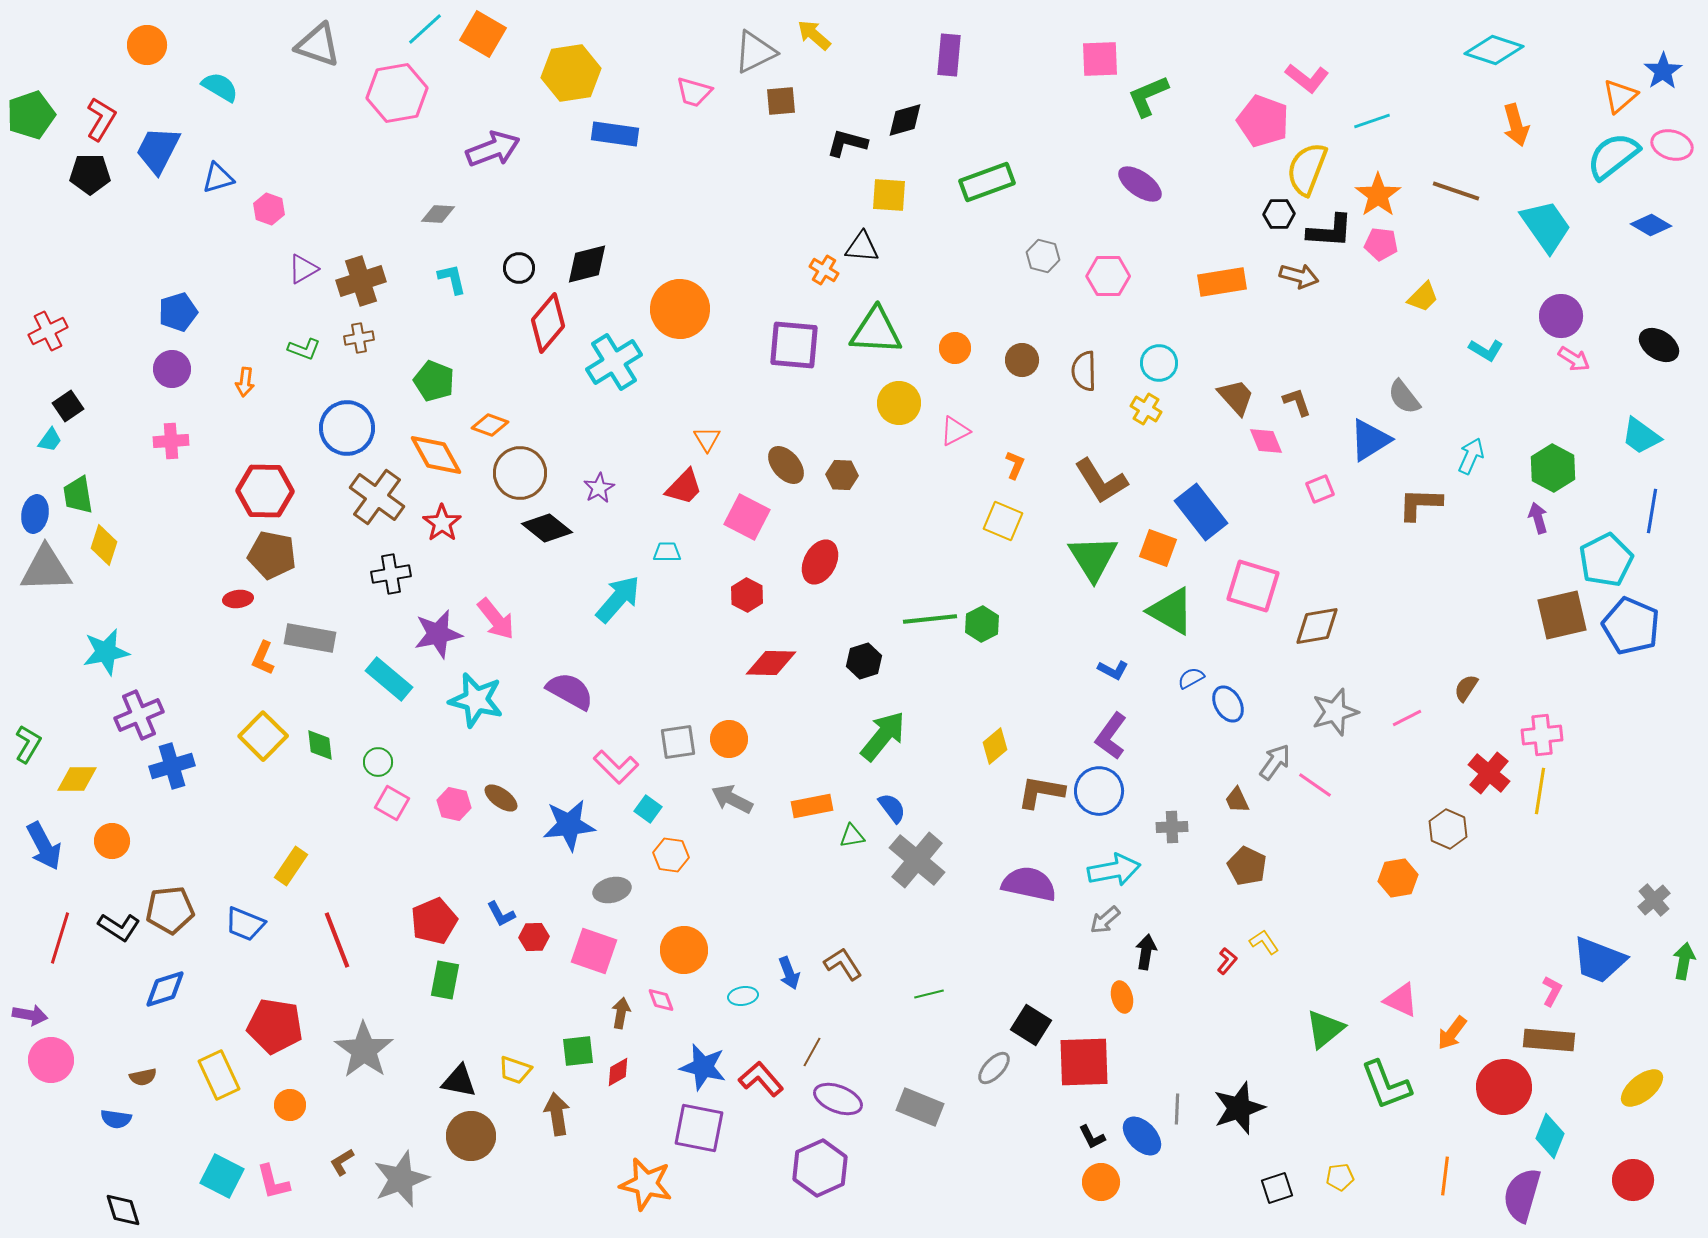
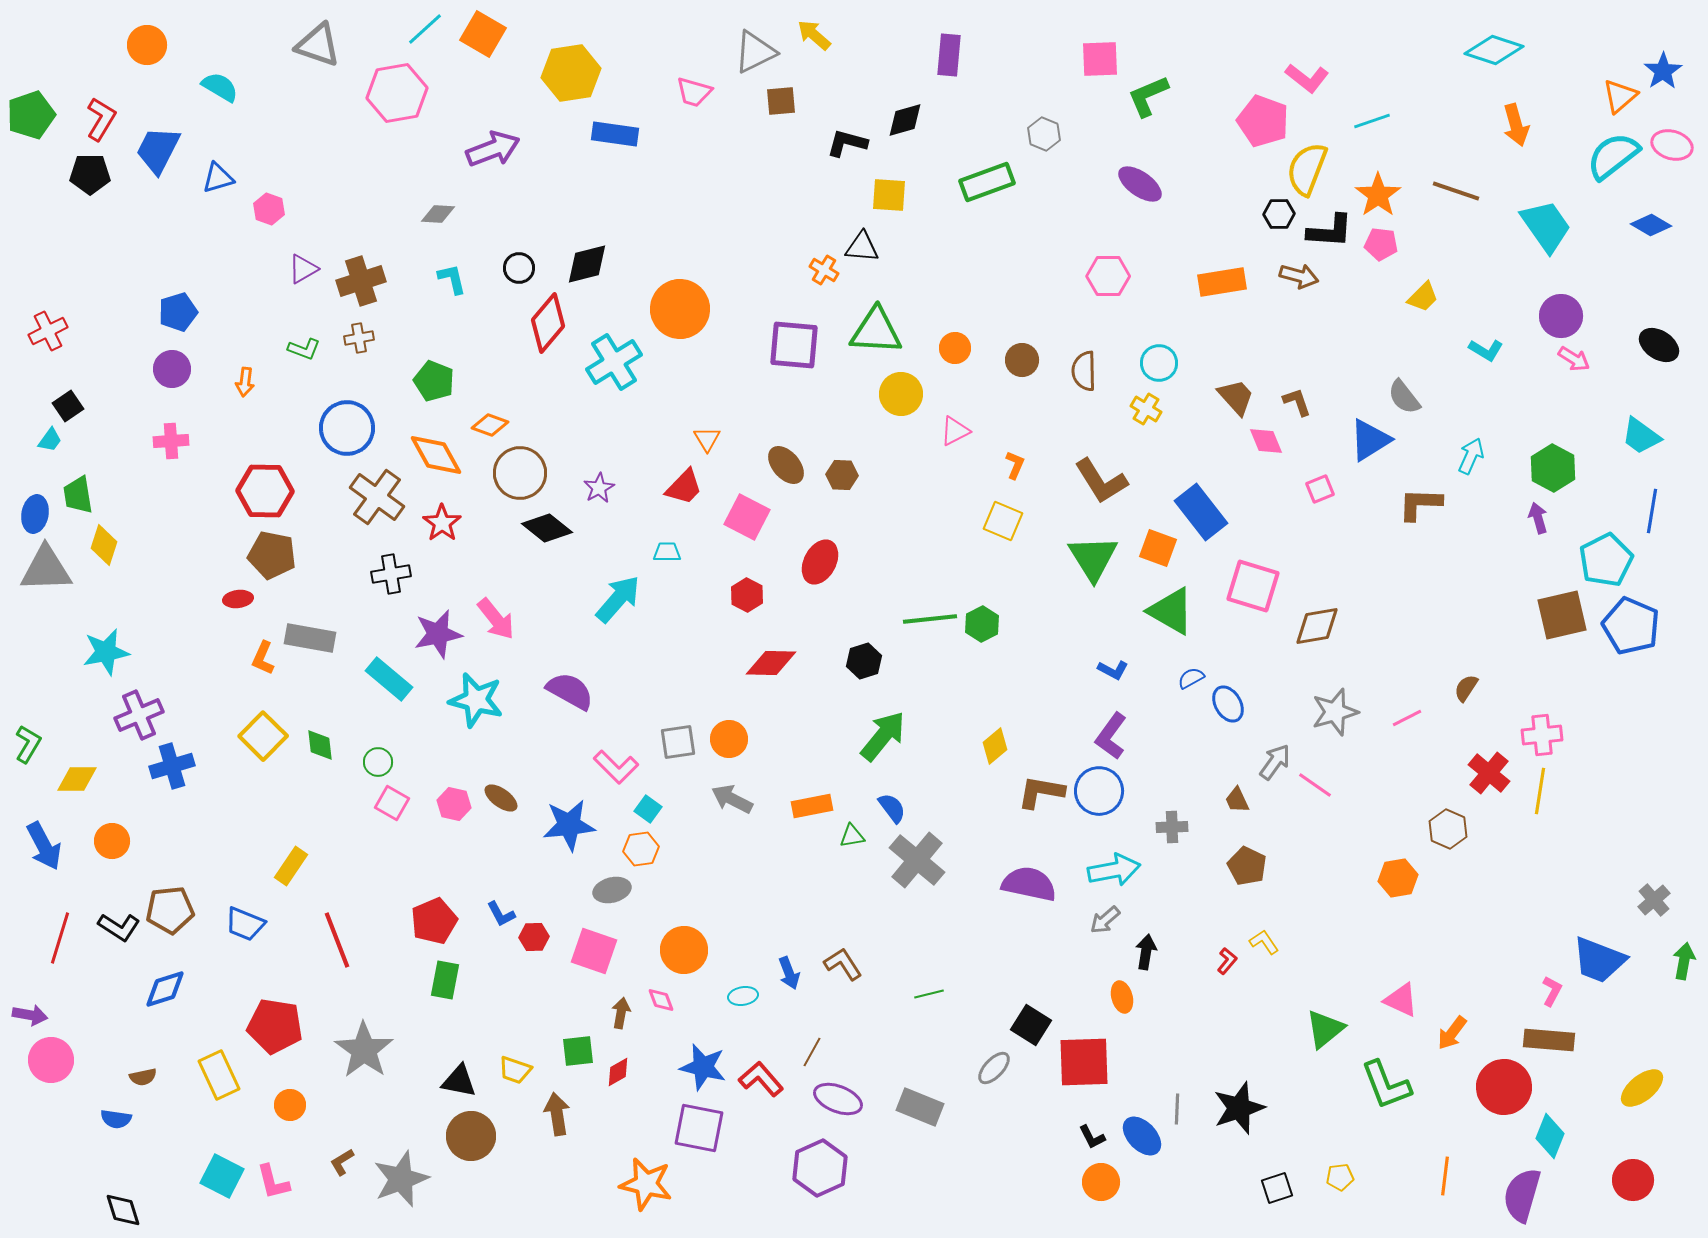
gray hexagon at (1043, 256): moved 1 px right, 122 px up; rotated 8 degrees clockwise
yellow circle at (899, 403): moved 2 px right, 9 px up
orange hexagon at (671, 855): moved 30 px left, 6 px up; rotated 16 degrees counterclockwise
